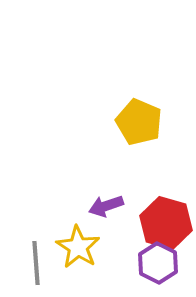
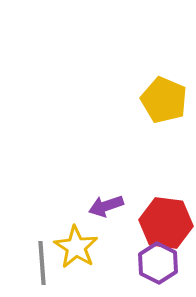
yellow pentagon: moved 25 px right, 22 px up
red hexagon: rotated 9 degrees counterclockwise
yellow star: moved 2 px left
gray line: moved 6 px right
